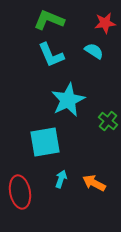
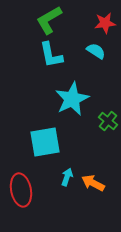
green L-shape: rotated 52 degrees counterclockwise
cyan semicircle: moved 2 px right
cyan L-shape: rotated 12 degrees clockwise
cyan star: moved 4 px right, 1 px up
cyan arrow: moved 6 px right, 2 px up
orange arrow: moved 1 px left
red ellipse: moved 1 px right, 2 px up
